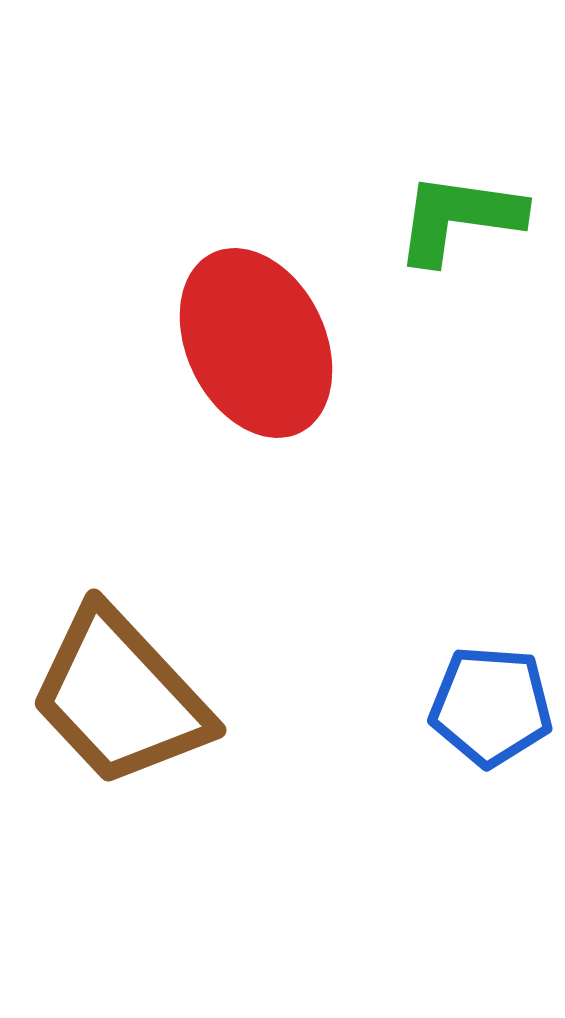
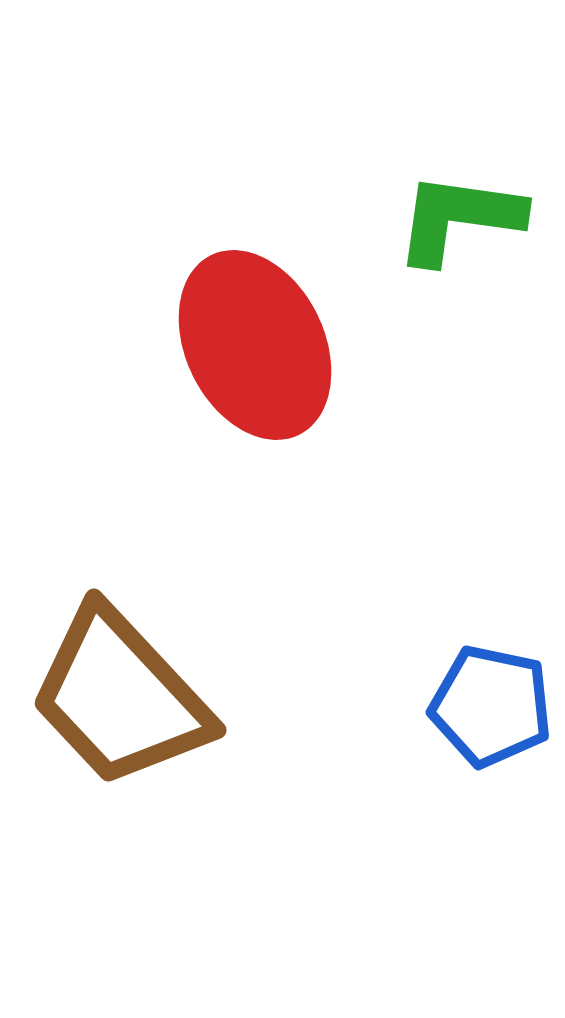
red ellipse: moved 1 px left, 2 px down
blue pentagon: rotated 8 degrees clockwise
